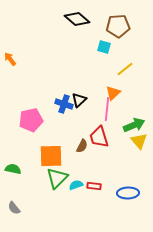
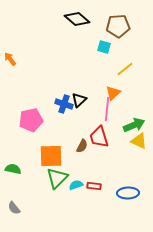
yellow triangle: rotated 24 degrees counterclockwise
